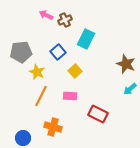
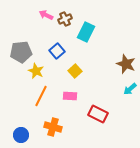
brown cross: moved 1 px up
cyan rectangle: moved 7 px up
blue square: moved 1 px left, 1 px up
yellow star: moved 1 px left, 1 px up
blue circle: moved 2 px left, 3 px up
